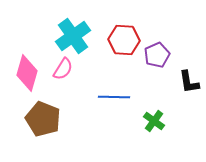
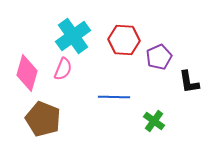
purple pentagon: moved 2 px right, 2 px down
pink semicircle: rotated 10 degrees counterclockwise
